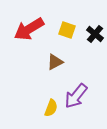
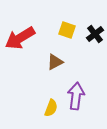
red arrow: moved 9 px left, 9 px down
black cross: rotated 12 degrees clockwise
purple arrow: rotated 148 degrees clockwise
